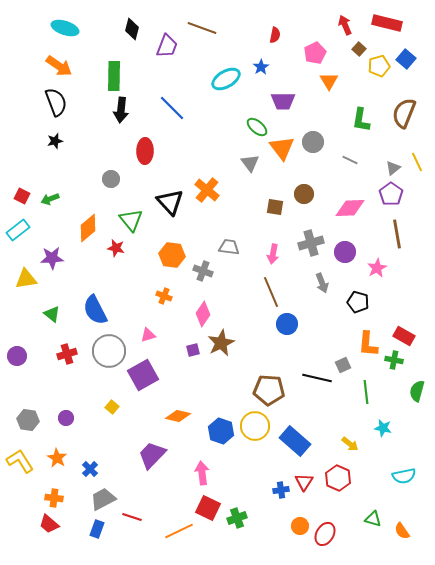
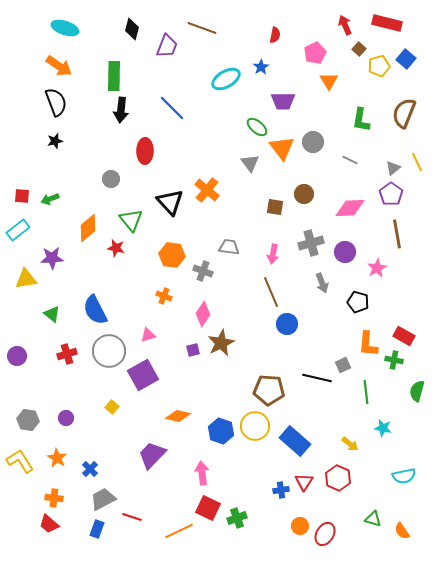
red square at (22, 196): rotated 21 degrees counterclockwise
